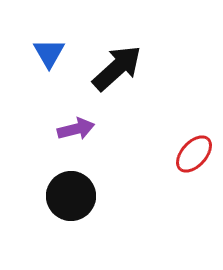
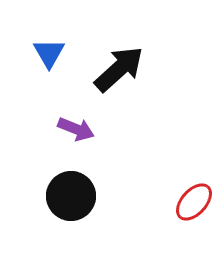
black arrow: moved 2 px right, 1 px down
purple arrow: rotated 36 degrees clockwise
red ellipse: moved 48 px down
